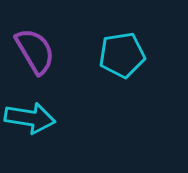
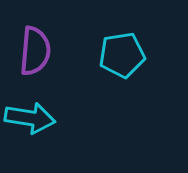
purple semicircle: rotated 36 degrees clockwise
